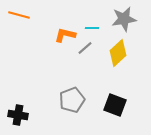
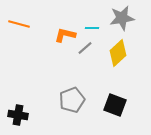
orange line: moved 9 px down
gray star: moved 2 px left, 1 px up
